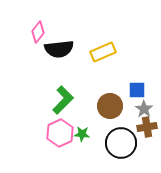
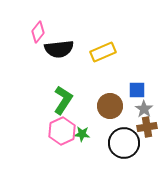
green L-shape: rotated 12 degrees counterclockwise
pink hexagon: moved 2 px right, 2 px up
black circle: moved 3 px right
